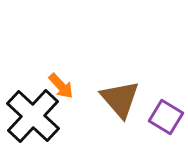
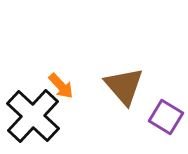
brown triangle: moved 4 px right, 13 px up
